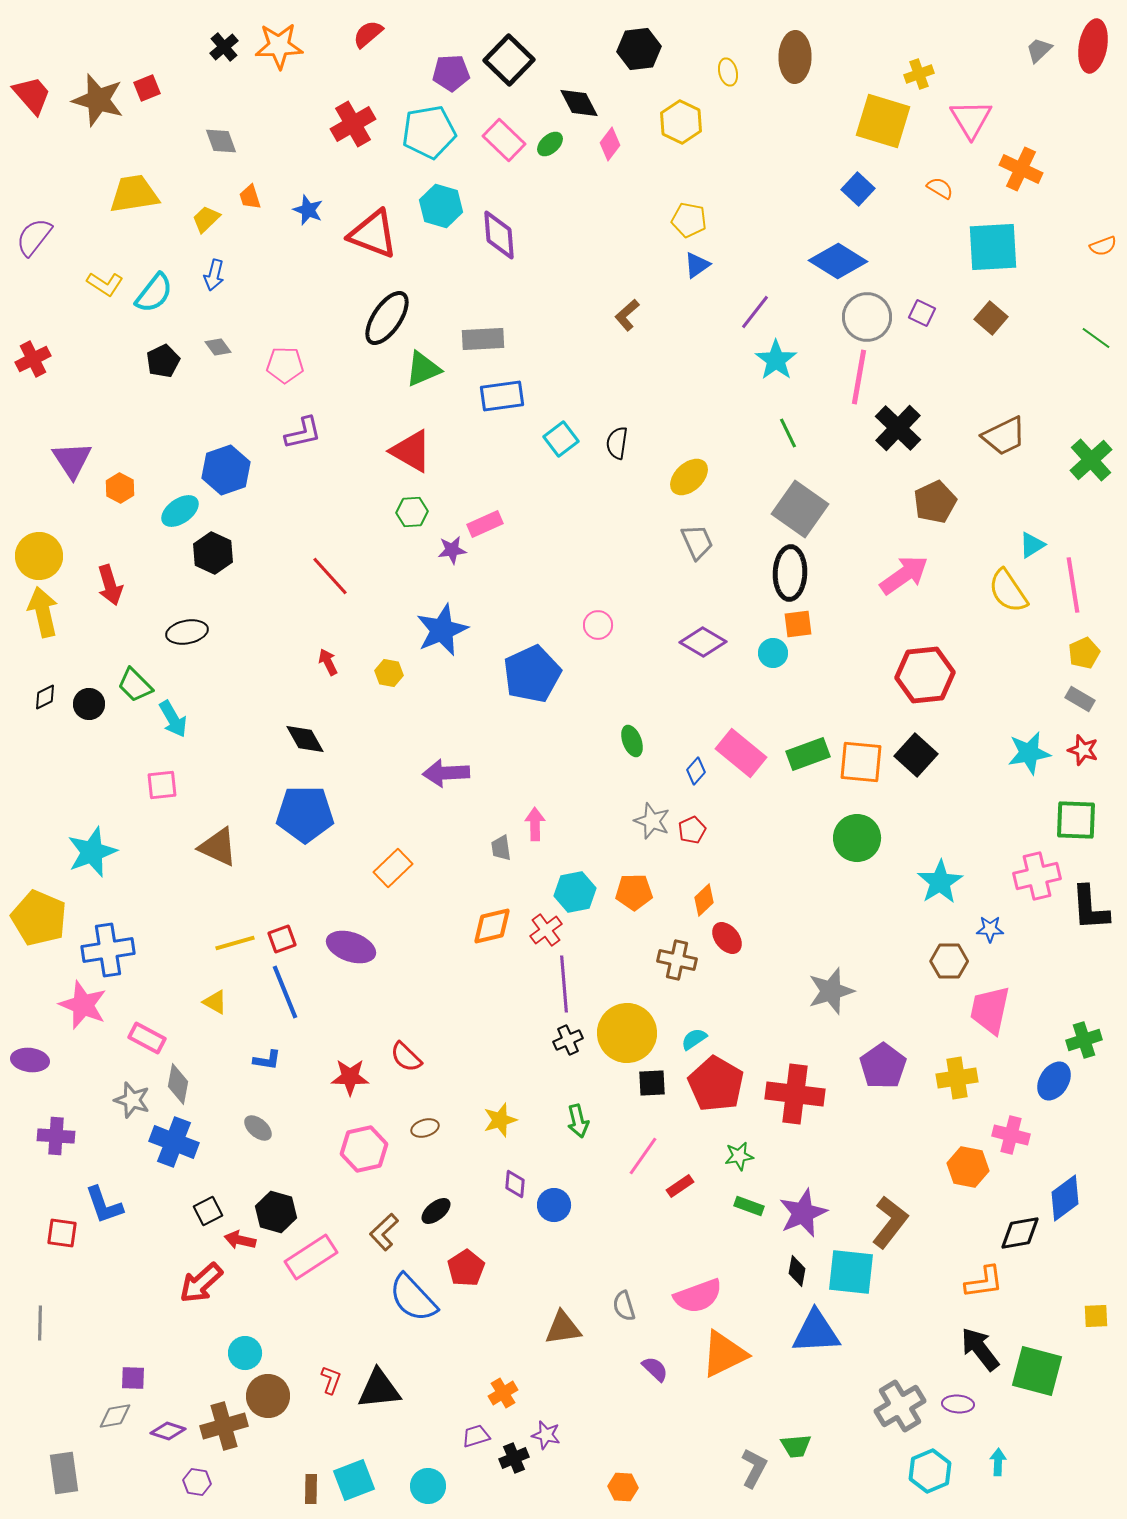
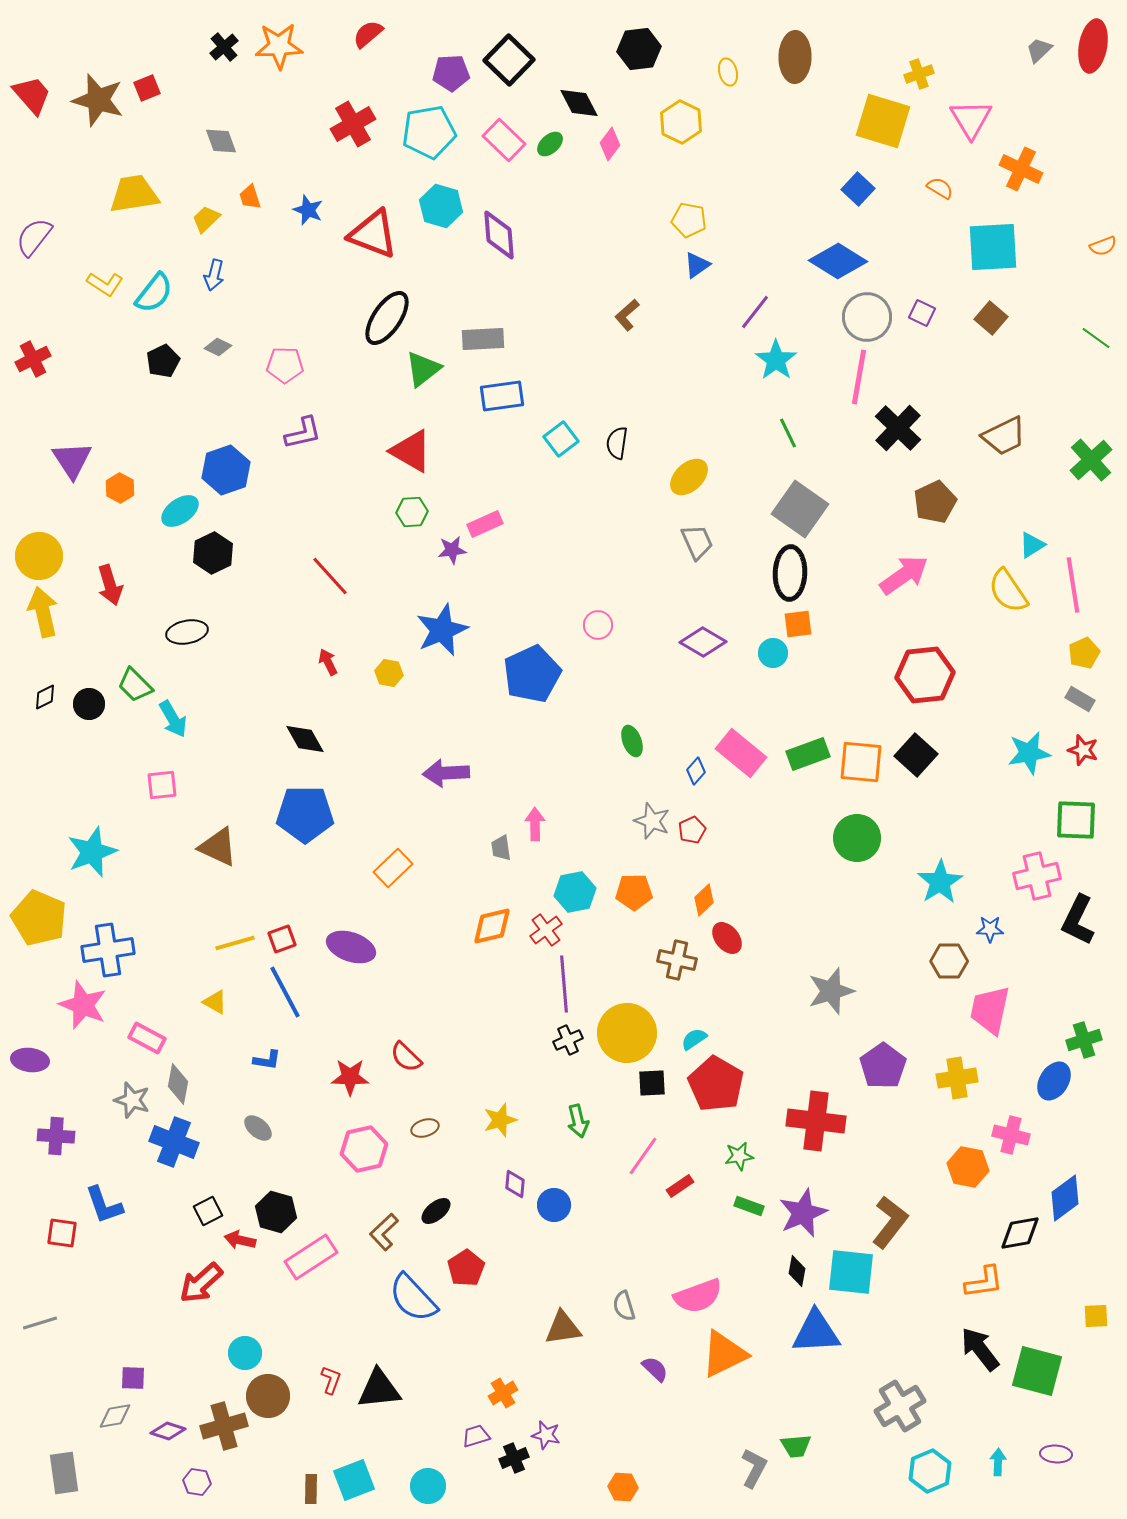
gray diamond at (218, 347): rotated 28 degrees counterclockwise
green triangle at (423, 369): rotated 15 degrees counterclockwise
black hexagon at (213, 553): rotated 9 degrees clockwise
black L-shape at (1090, 908): moved 12 px left, 12 px down; rotated 30 degrees clockwise
blue line at (285, 992): rotated 6 degrees counterclockwise
red cross at (795, 1094): moved 21 px right, 27 px down
gray line at (40, 1323): rotated 72 degrees clockwise
purple ellipse at (958, 1404): moved 98 px right, 50 px down
